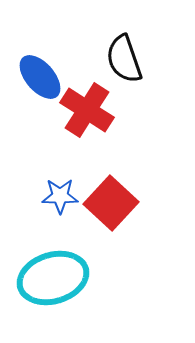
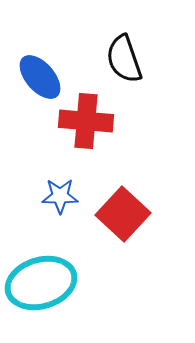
red cross: moved 1 px left, 11 px down; rotated 28 degrees counterclockwise
red square: moved 12 px right, 11 px down
cyan ellipse: moved 12 px left, 5 px down
